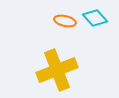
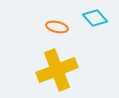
orange ellipse: moved 8 px left, 6 px down
